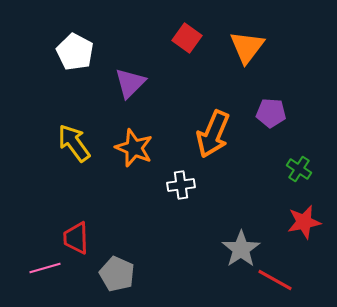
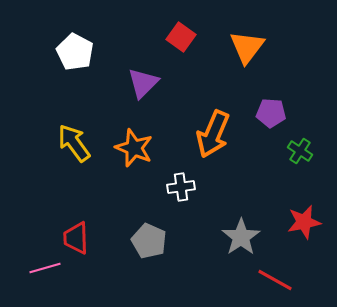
red square: moved 6 px left, 1 px up
purple triangle: moved 13 px right
green cross: moved 1 px right, 18 px up
white cross: moved 2 px down
gray star: moved 12 px up
gray pentagon: moved 32 px right, 33 px up
